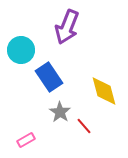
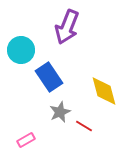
gray star: rotated 15 degrees clockwise
red line: rotated 18 degrees counterclockwise
